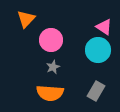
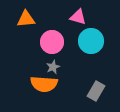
orange triangle: rotated 42 degrees clockwise
pink triangle: moved 26 px left, 10 px up; rotated 18 degrees counterclockwise
pink circle: moved 1 px right, 2 px down
cyan circle: moved 7 px left, 9 px up
orange semicircle: moved 6 px left, 9 px up
